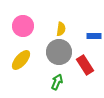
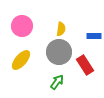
pink circle: moved 1 px left
green arrow: rotated 14 degrees clockwise
